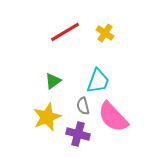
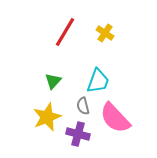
red line: rotated 28 degrees counterclockwise
green triangle: rotated 12 degrees counterclockwise
pink semicircle: moved 2 px right, 1 px down
